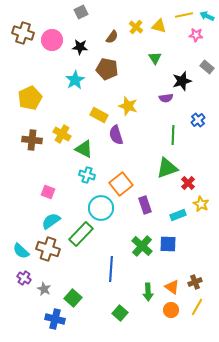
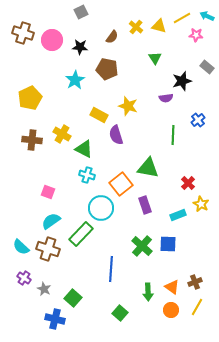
yellow line at (184, 15): moved 2 px left, 3 px down; rotated 18 degrees counterclockwise
green triangle at (167, 168): moved 19 px left; rotated 30 degrees clockwise
cyan semicircle at (21, 251): moved 4 px up
